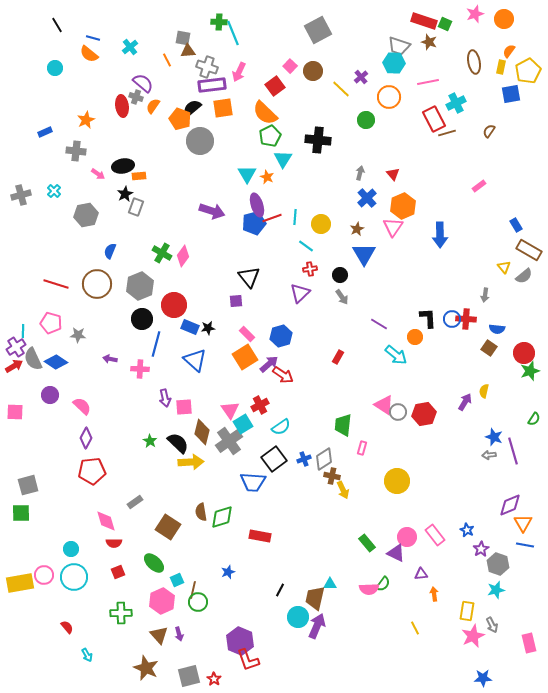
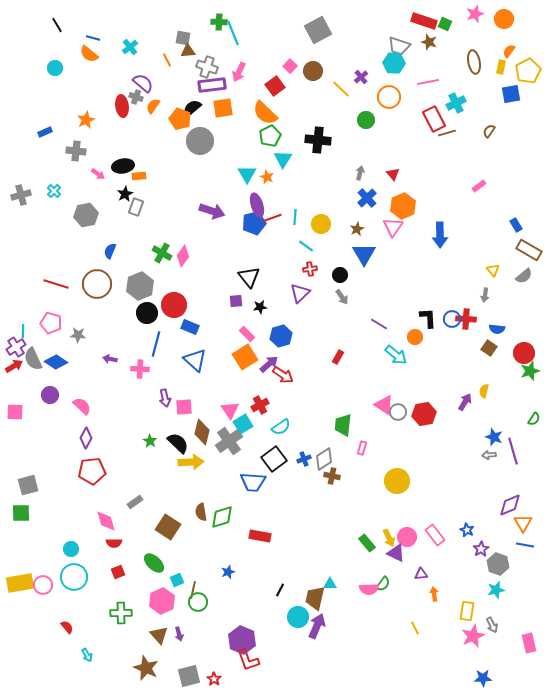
yellow triangle at (504, 267): moved 11 px left, 3 px down
black circle at (142, 319): moved 5 px right, 6 px up
black star at (208, 328): moved 52 px right, 21 px up
yellow arrow at (343, 490): moved 46 px right, 48 px down
pink circle at (44, 575): moved 1 px left, 10 px down
purple hexagon at (240, 641): moved 2 px right, 1 px up
